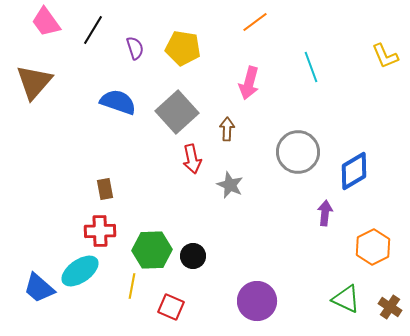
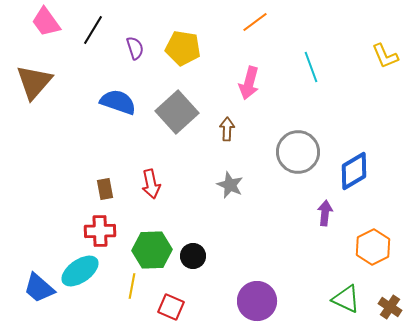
red arrow: moved 41 px left, 25 px down
